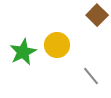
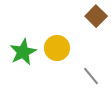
brown square: moved 1 px left, 1 px down
yellow circle: moved 3 px down
